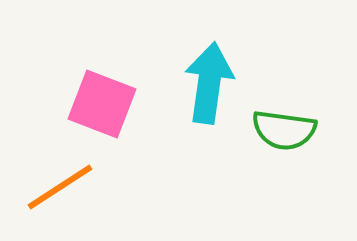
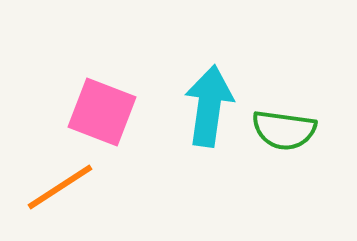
cyan arrow: moved 23 px down
pink square: moved 8 px down
